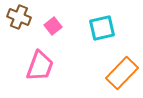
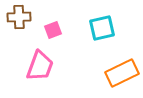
brown cross: rotated 25 degrees counterclockwise
pink square: moved 4 px down; rotated 18 degrees clockwise
orange rectangle: rotated 20 degrees clockwise
